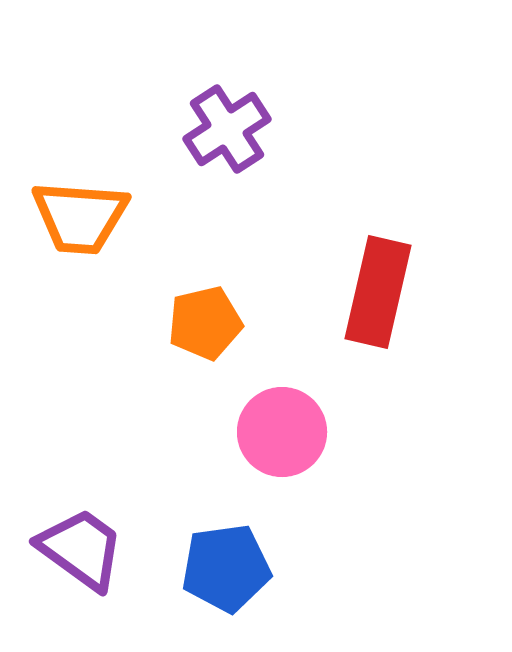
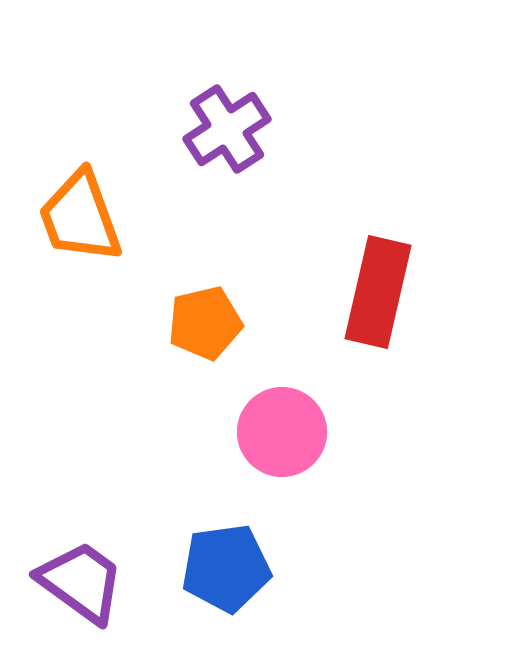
orange trapezoid: rotated 66 degrees clockwise
purple trapezoid: moved 33 px down
